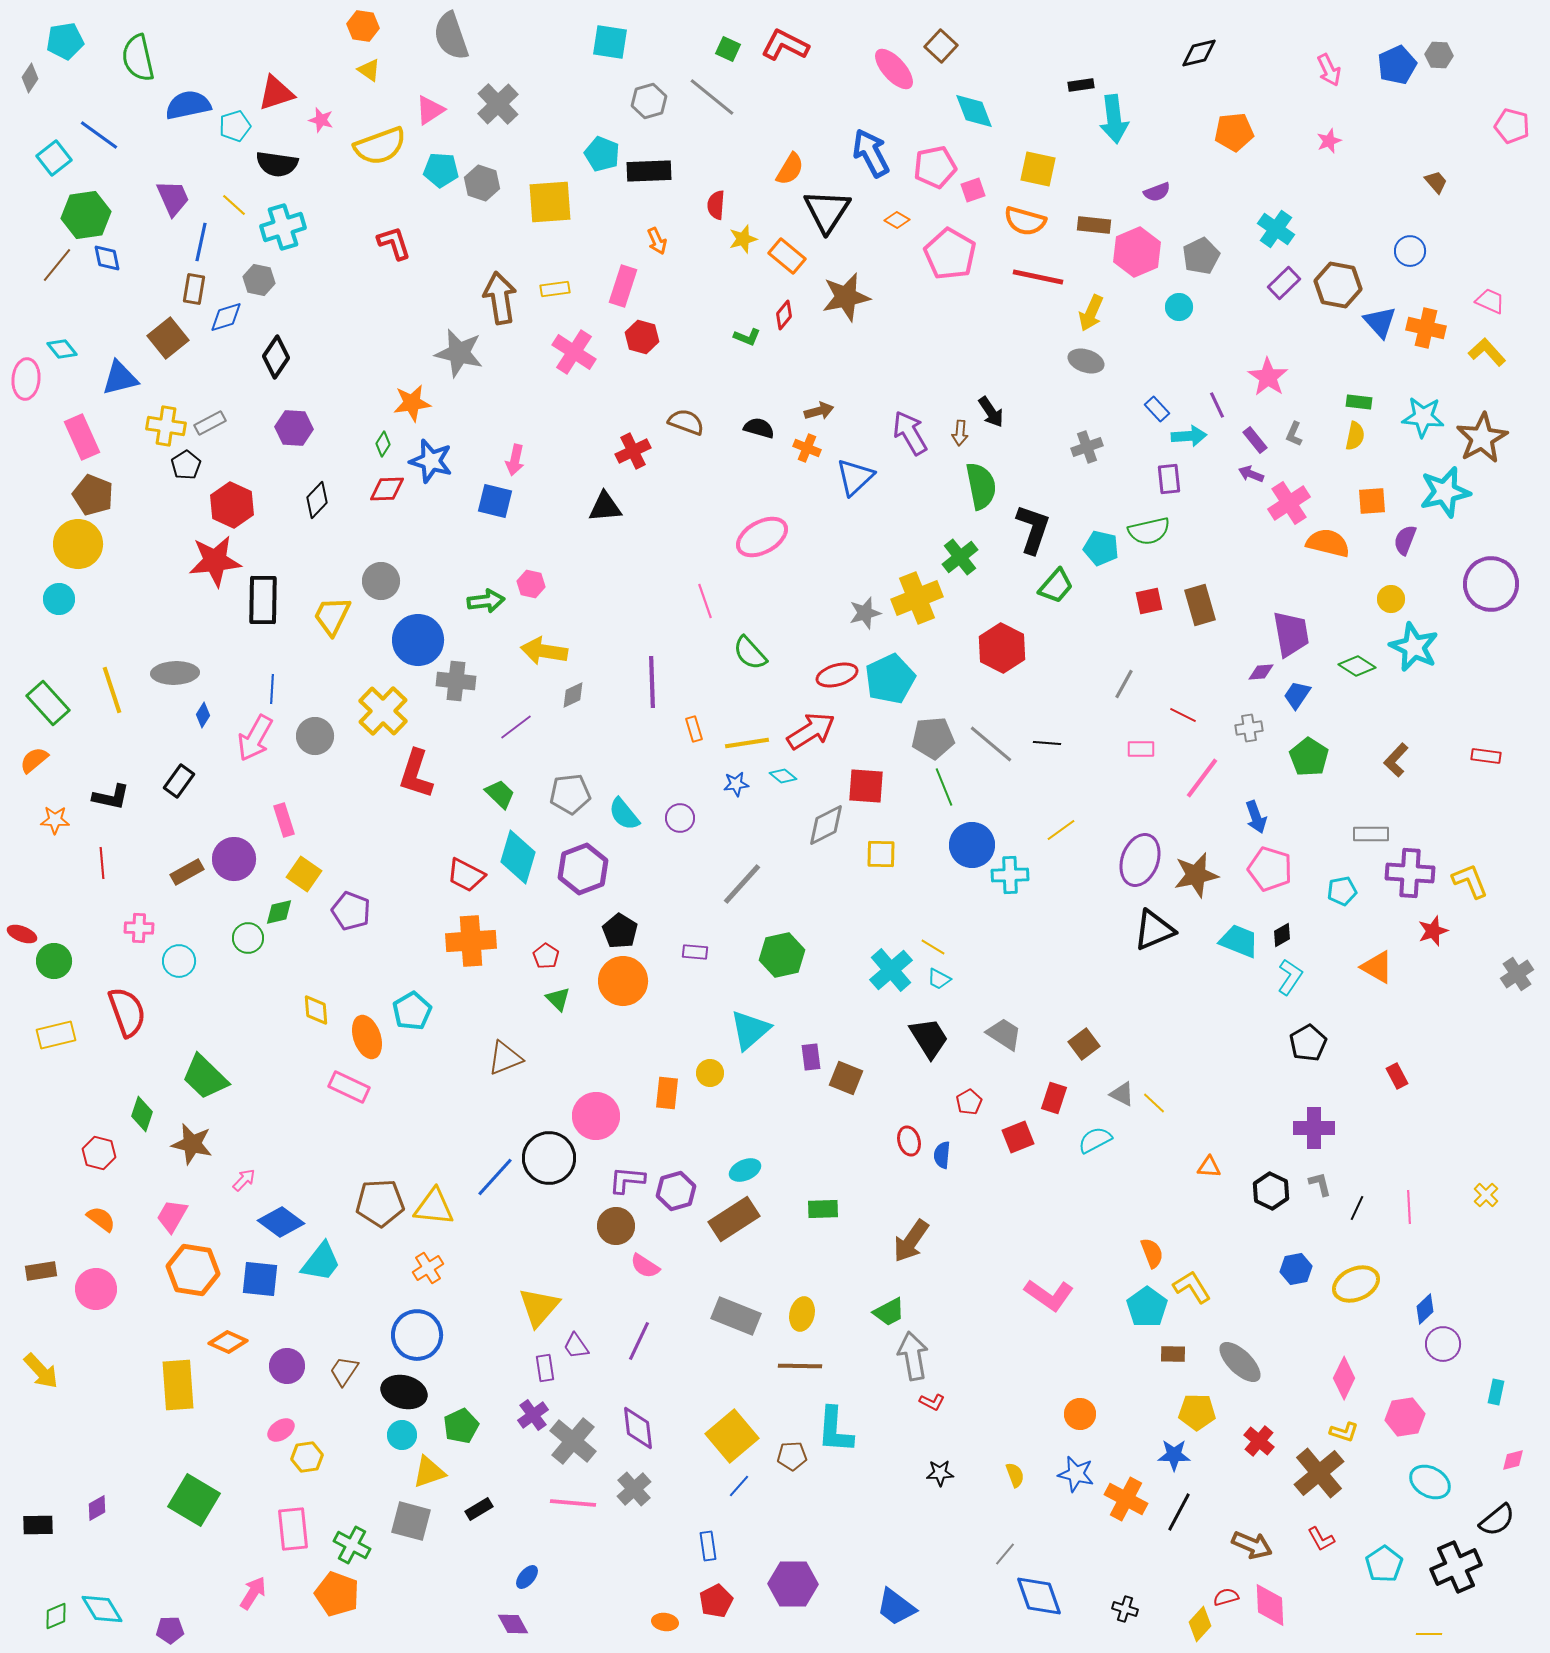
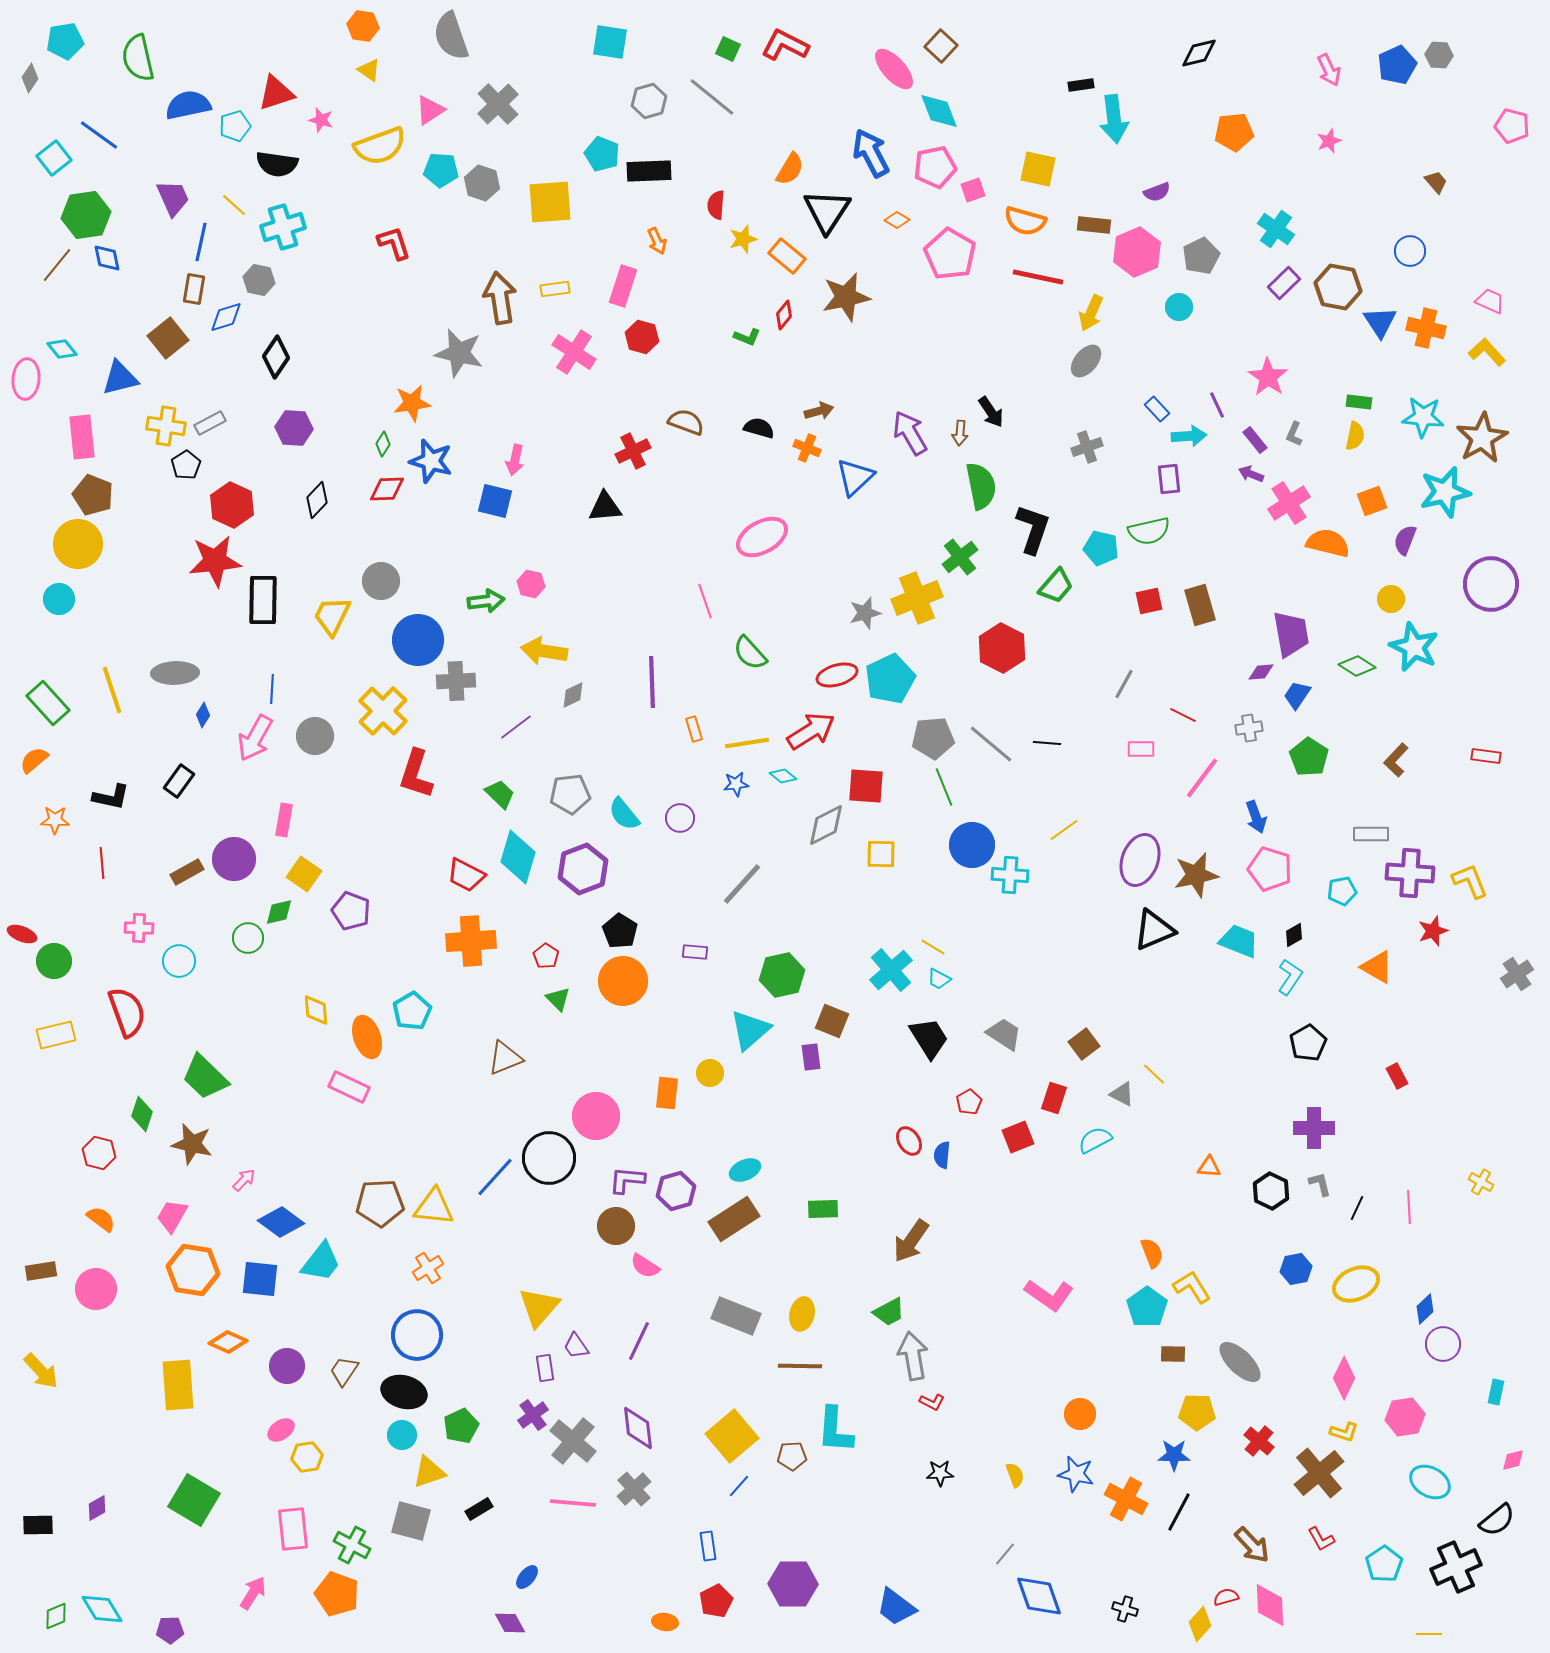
cyan diamond at (974, 111): moved 35 px left
brown hexagon at (1338, 285): moved 2 px down
blue triangle at (1380, 322): rotated 9 degrees clockwise
gray ellipse at (1086, 361): rotated 68 degrees counterclockwise
pink rectangle at (82, 437): rotated 18 degrees clockwise
orange square at (1372, 501): rotated 16 degrees counterclockwise
gray cross at (456, 681): rotated 9 degrees counterclockwise
pink rectangle at (284, 820): rotated 28 degrees clockwise
yellow line at (1061, 830): moved 3 px right
cyan cross at (1010, 875): rotated 6 degrees clockwise
black diamond at (1282, 935): moved 12 px right
green hexagon at (782, 955): moved 20 px down
brown square at (846, 1078): moved 14 px left, 57 px up
yellow line at (1154, 1103): moved 29 px up
red ellipse at (909, 1141): rotated 16 degrees counterclockwise
yellow cross at (1486, 1195): moved 5 px left, 13 px up; rotated 15 degrees counterclockwise
brown arrow at (1252, 1545): rotated 24 degrees clockwise
purple diamond at (513, 1624): moved 3 px left, 1 px up
